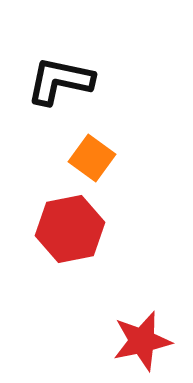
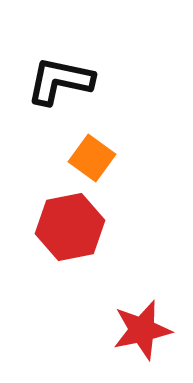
red hexagon: moved 2 px up
red star: moved 11 px up
